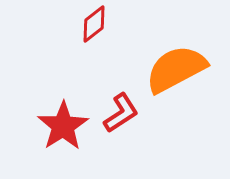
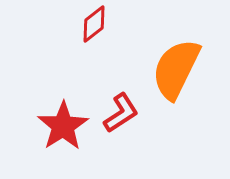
orange semicircle: rotated 36 degrees counterclockwise
